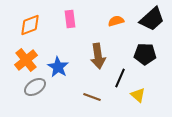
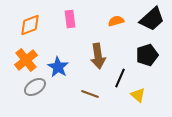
black pentagon: moved 2 px right, 1 px down; rotated 20 degrees counterclockwise
brown line: moved 2 px left, 3 px up
